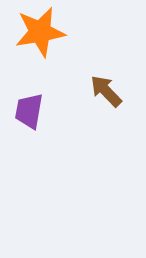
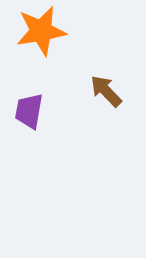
orange star: moved 1 px right, 1 px up
